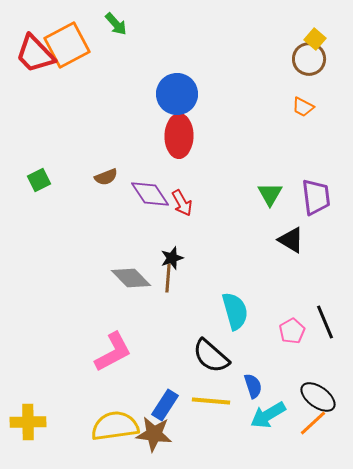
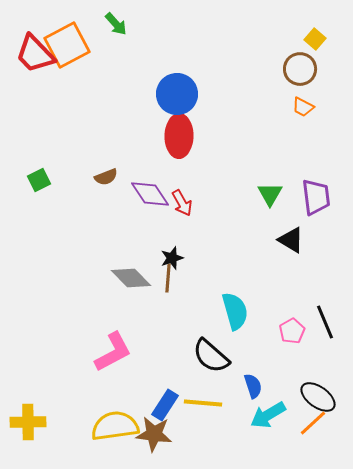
brown circle: moved 9 px left, 10 px down
yellow line: moved 8 px left, 2 px down
